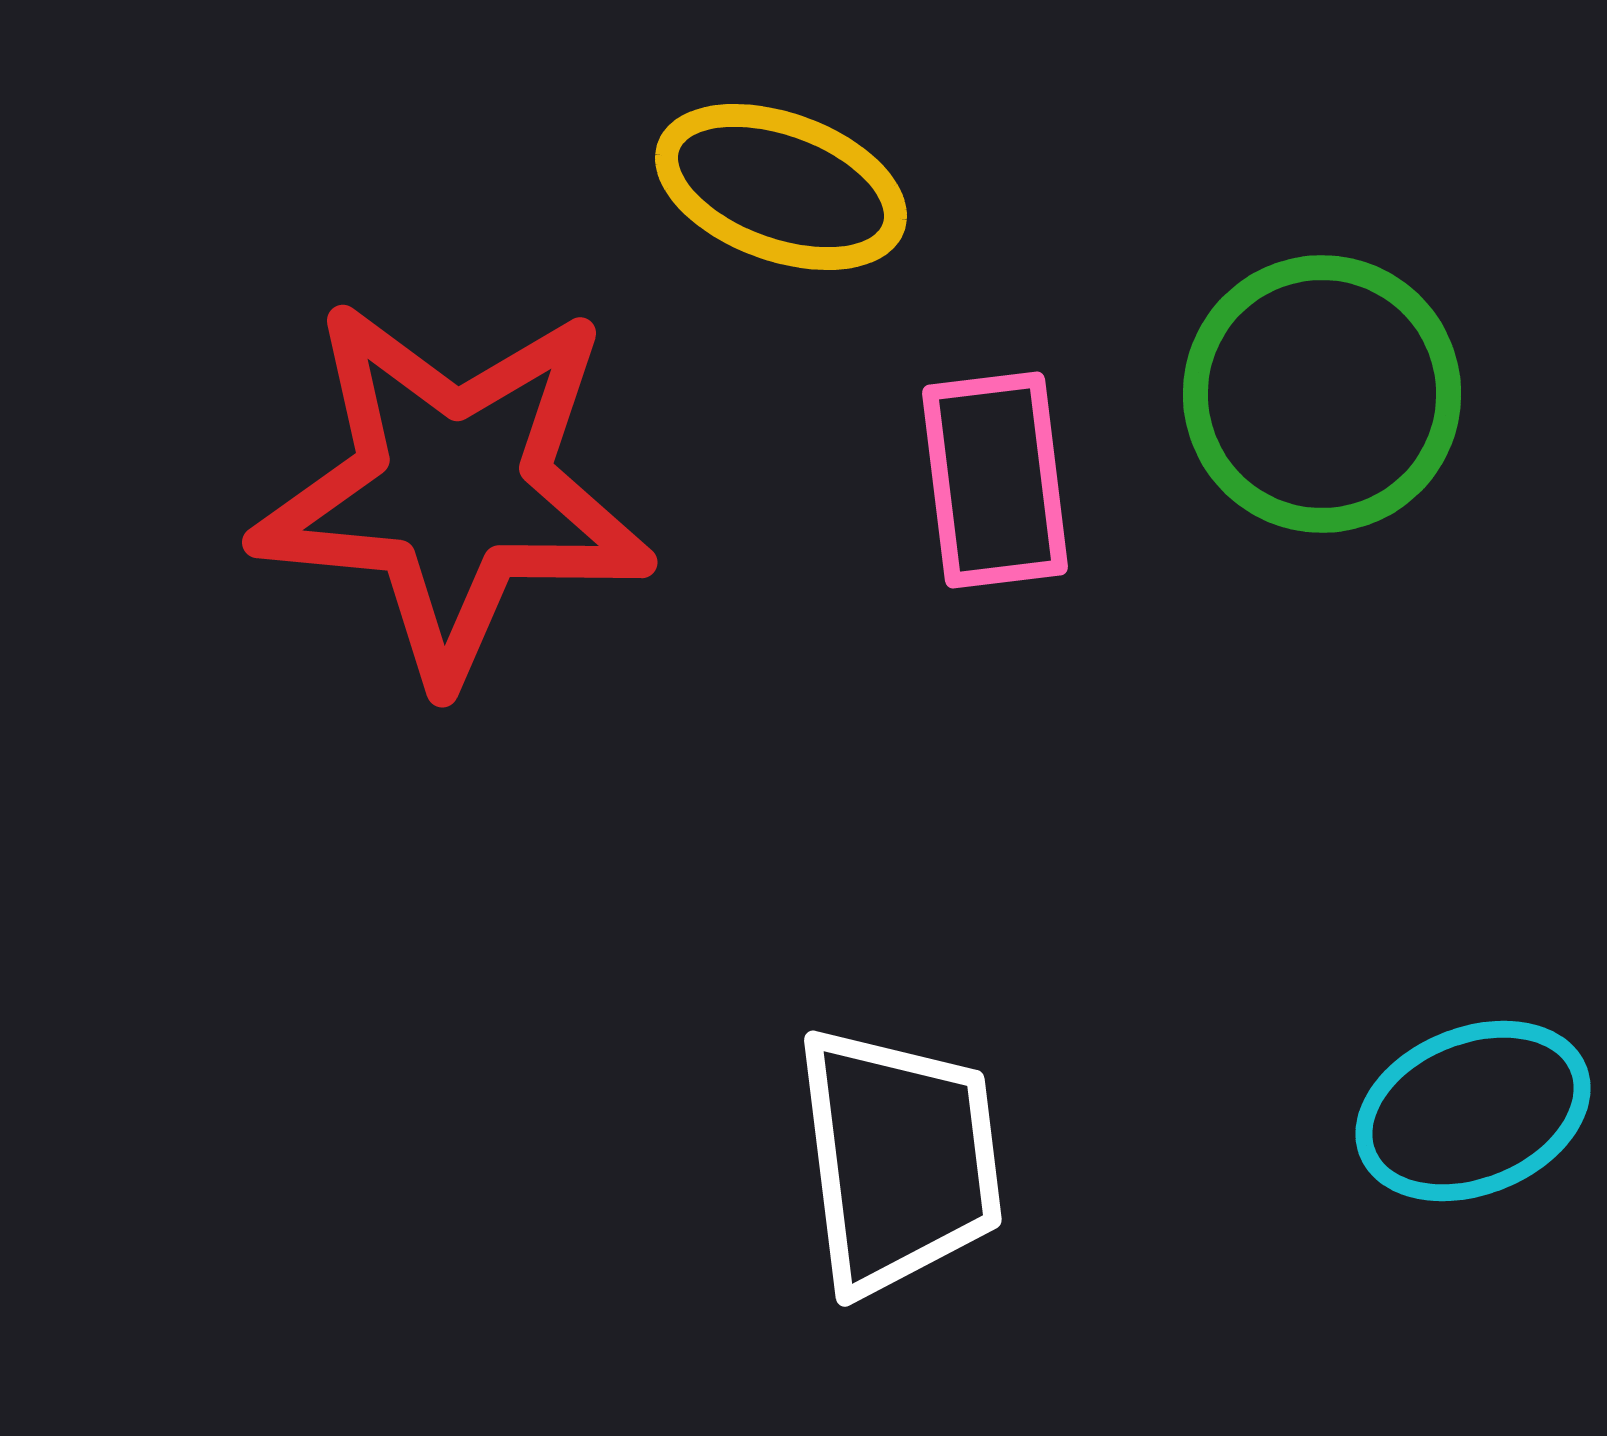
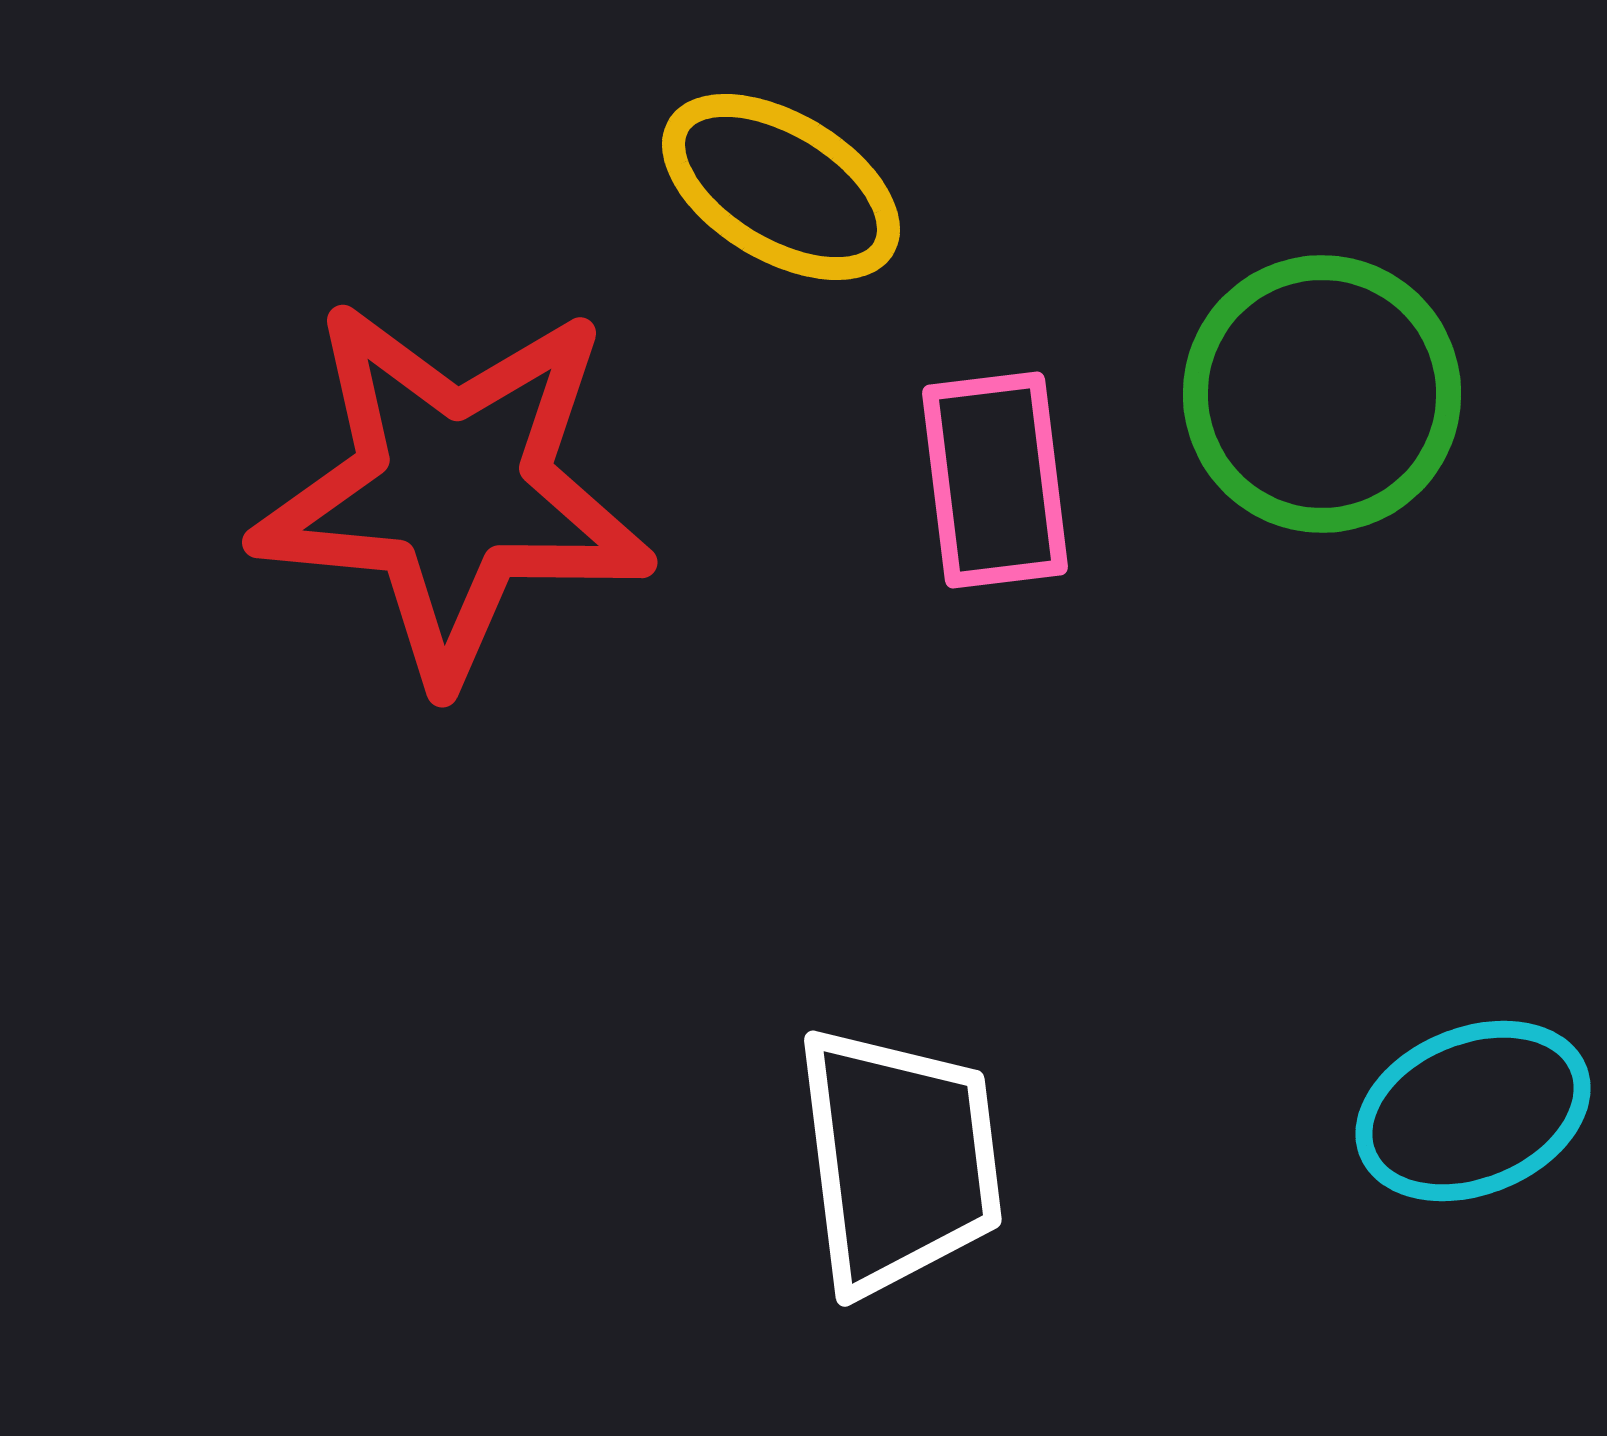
yellow ellipse: rotated 11 degrees clockwise
